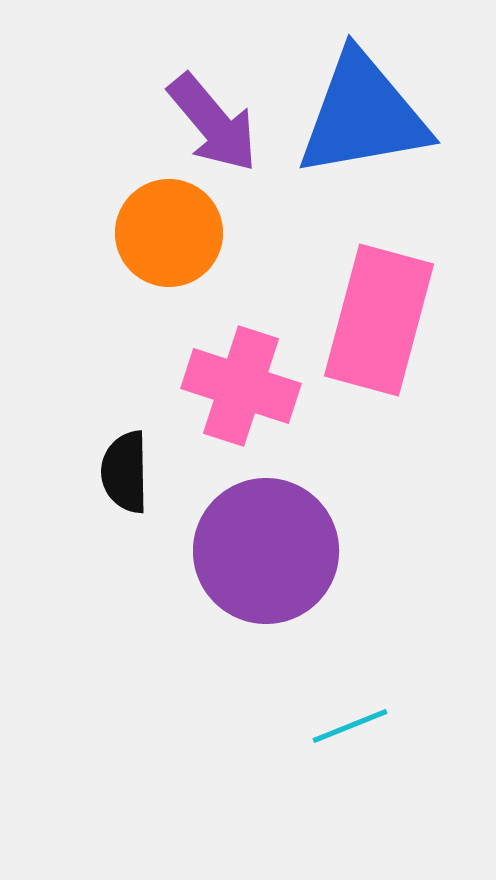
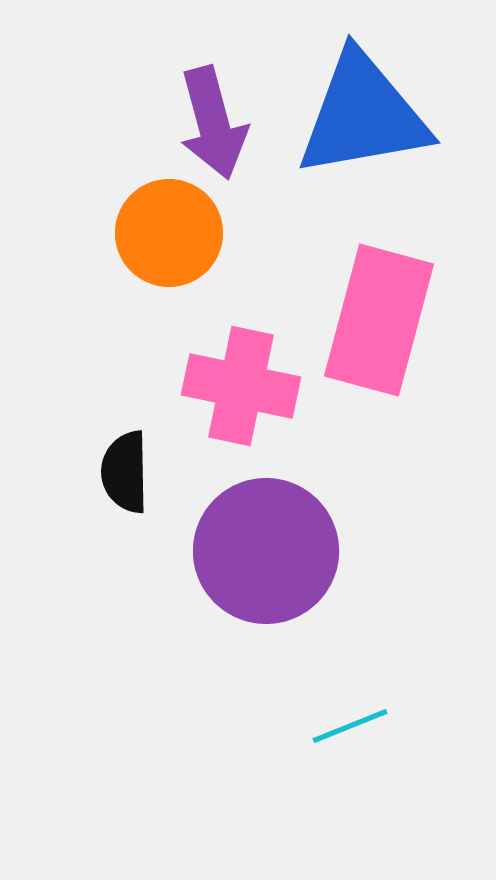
purple arrow: rotated 25 degrees clockwise
pink cross: rotated 6 degrees counterclockwise
